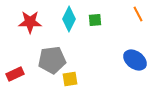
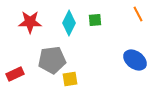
cyan diamond: moved 4 px down
